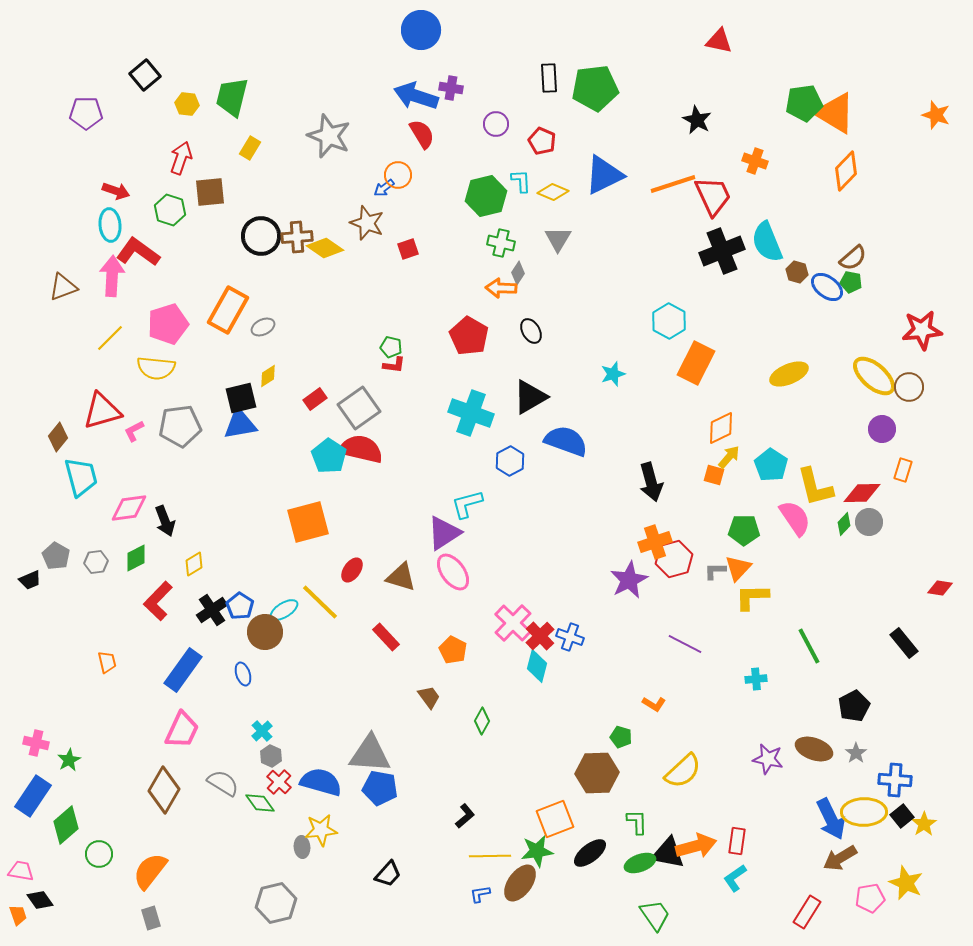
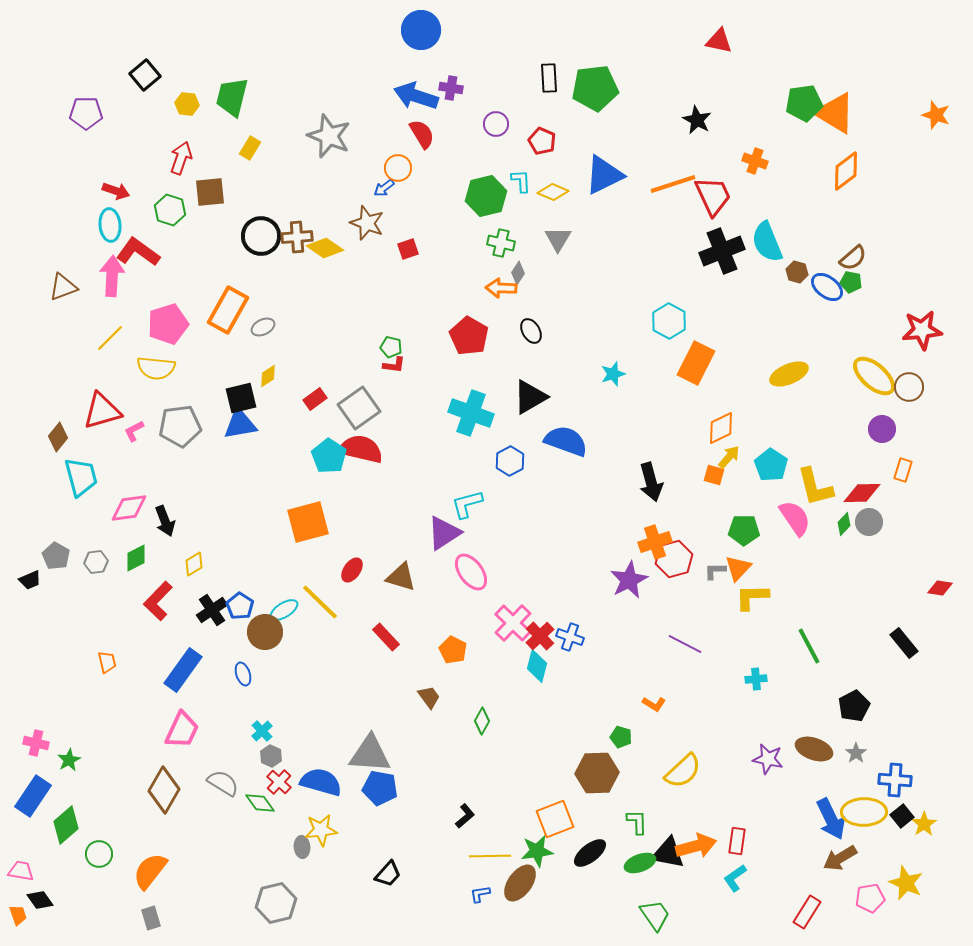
orange diamond at (846, 171): rotated 9 degrees clockwise
orange circle at (398, 175): moved 7 px up
pink ellipse at (453, 572): moved 18 px right
